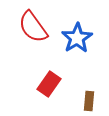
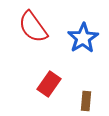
blue star: moved 6 px right
brown rectangle: moved 3 px left
